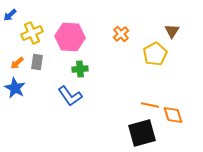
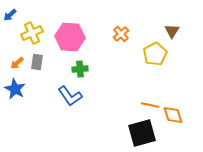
blue star: moved 1 px down
